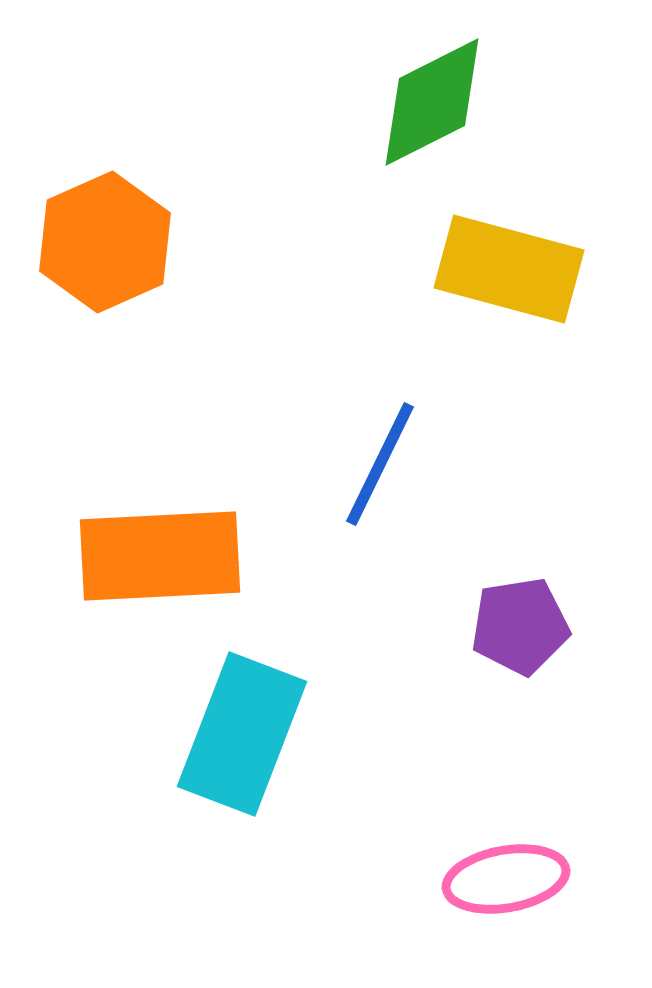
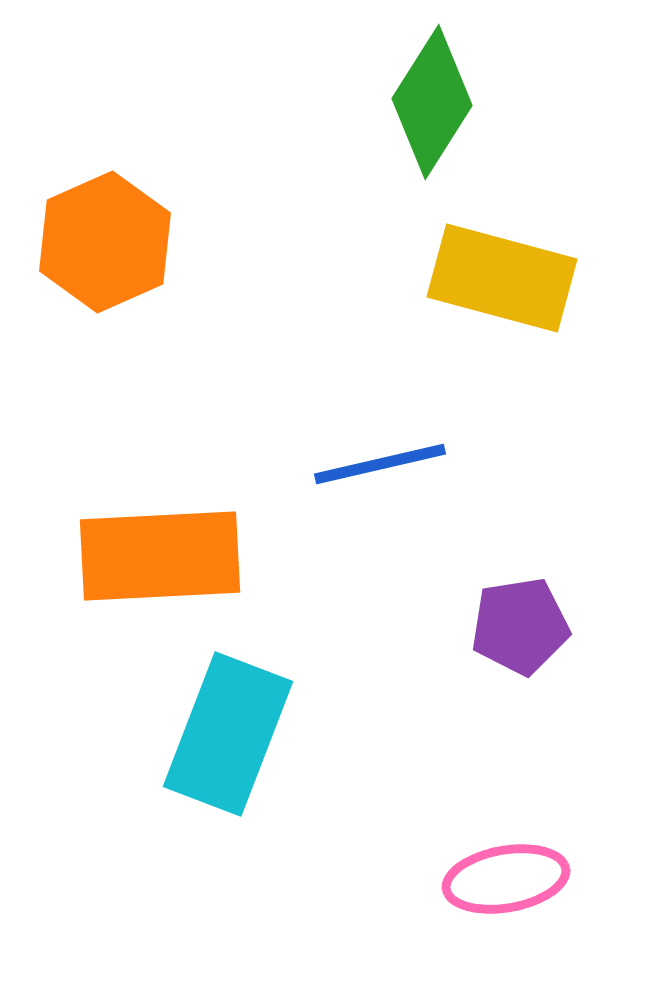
green diamond: rotated 31 degrees counterclockwise
yellow rectangle: moved 7 px left, 9 px down
blue line: rotated 51 degrees clockwise
cyan rectangle: moved 14 px left
